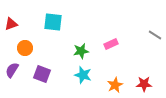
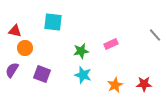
red triangle: moved 4 px right, 7 px down; rotated 32 degrees clockwise
gray line: rotated 16 degrees clockwise
